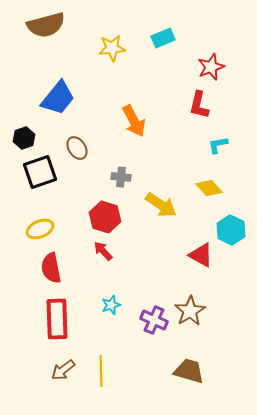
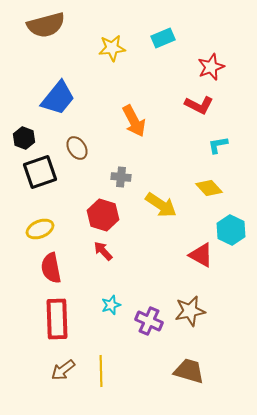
red L-shape: rotated 76 degrees counterclockwise
black hexagon: rotated 20 degrees counterclockwise
red hexagon: moved 2 px left, 2 px up
brown star: rotated 20 degrees clockwise
purple cross: moved 5 px left, 1 px down
